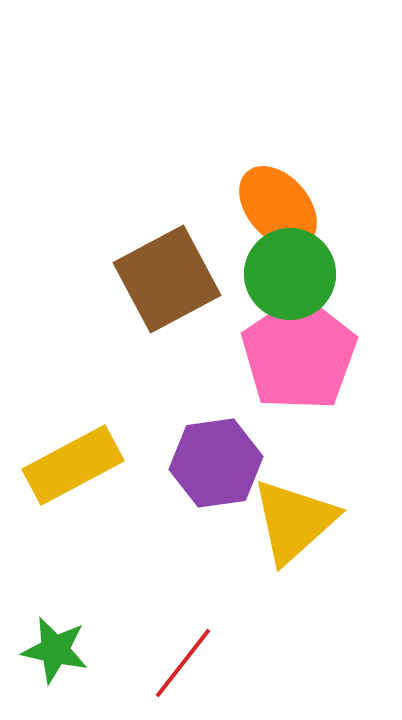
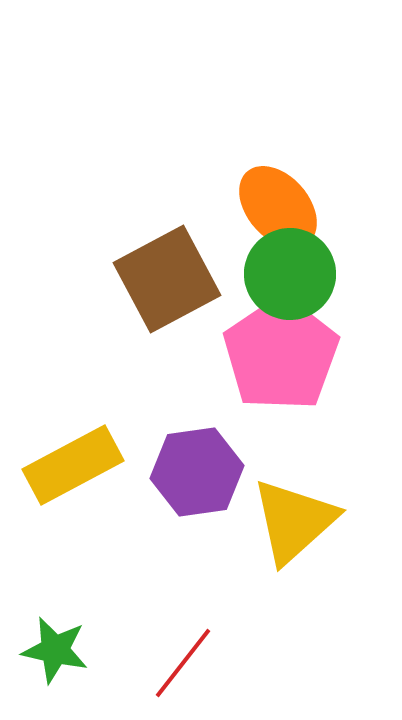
pink pentagon: moved 18 px left
purple hexagon: moved 19 px left, 9 px down
